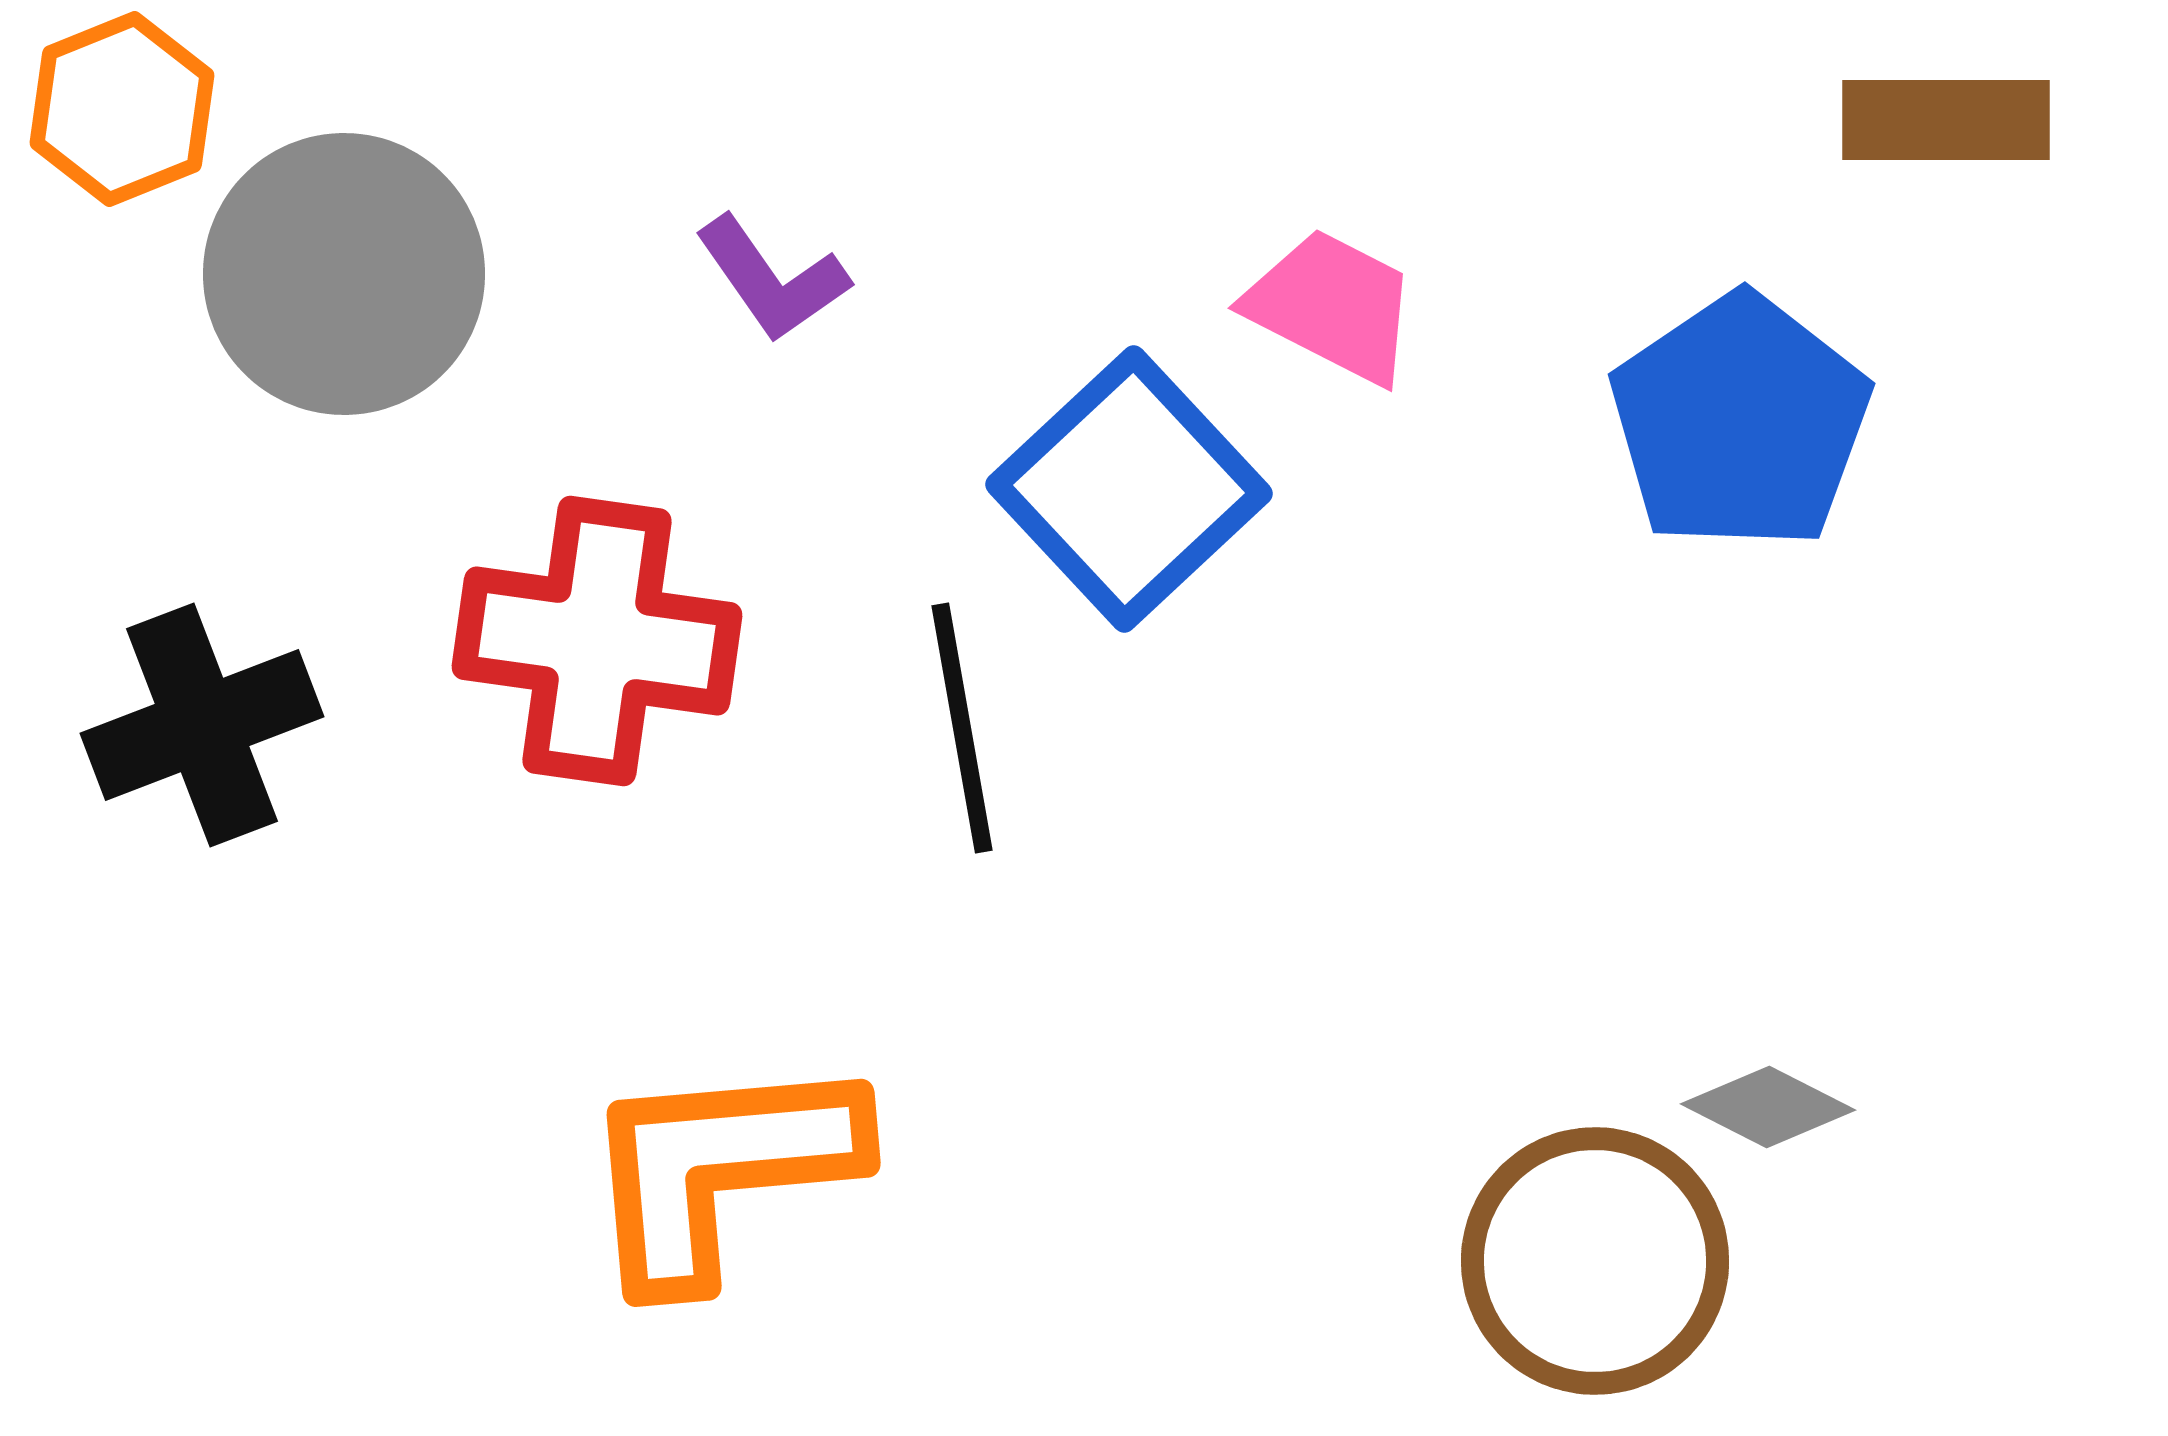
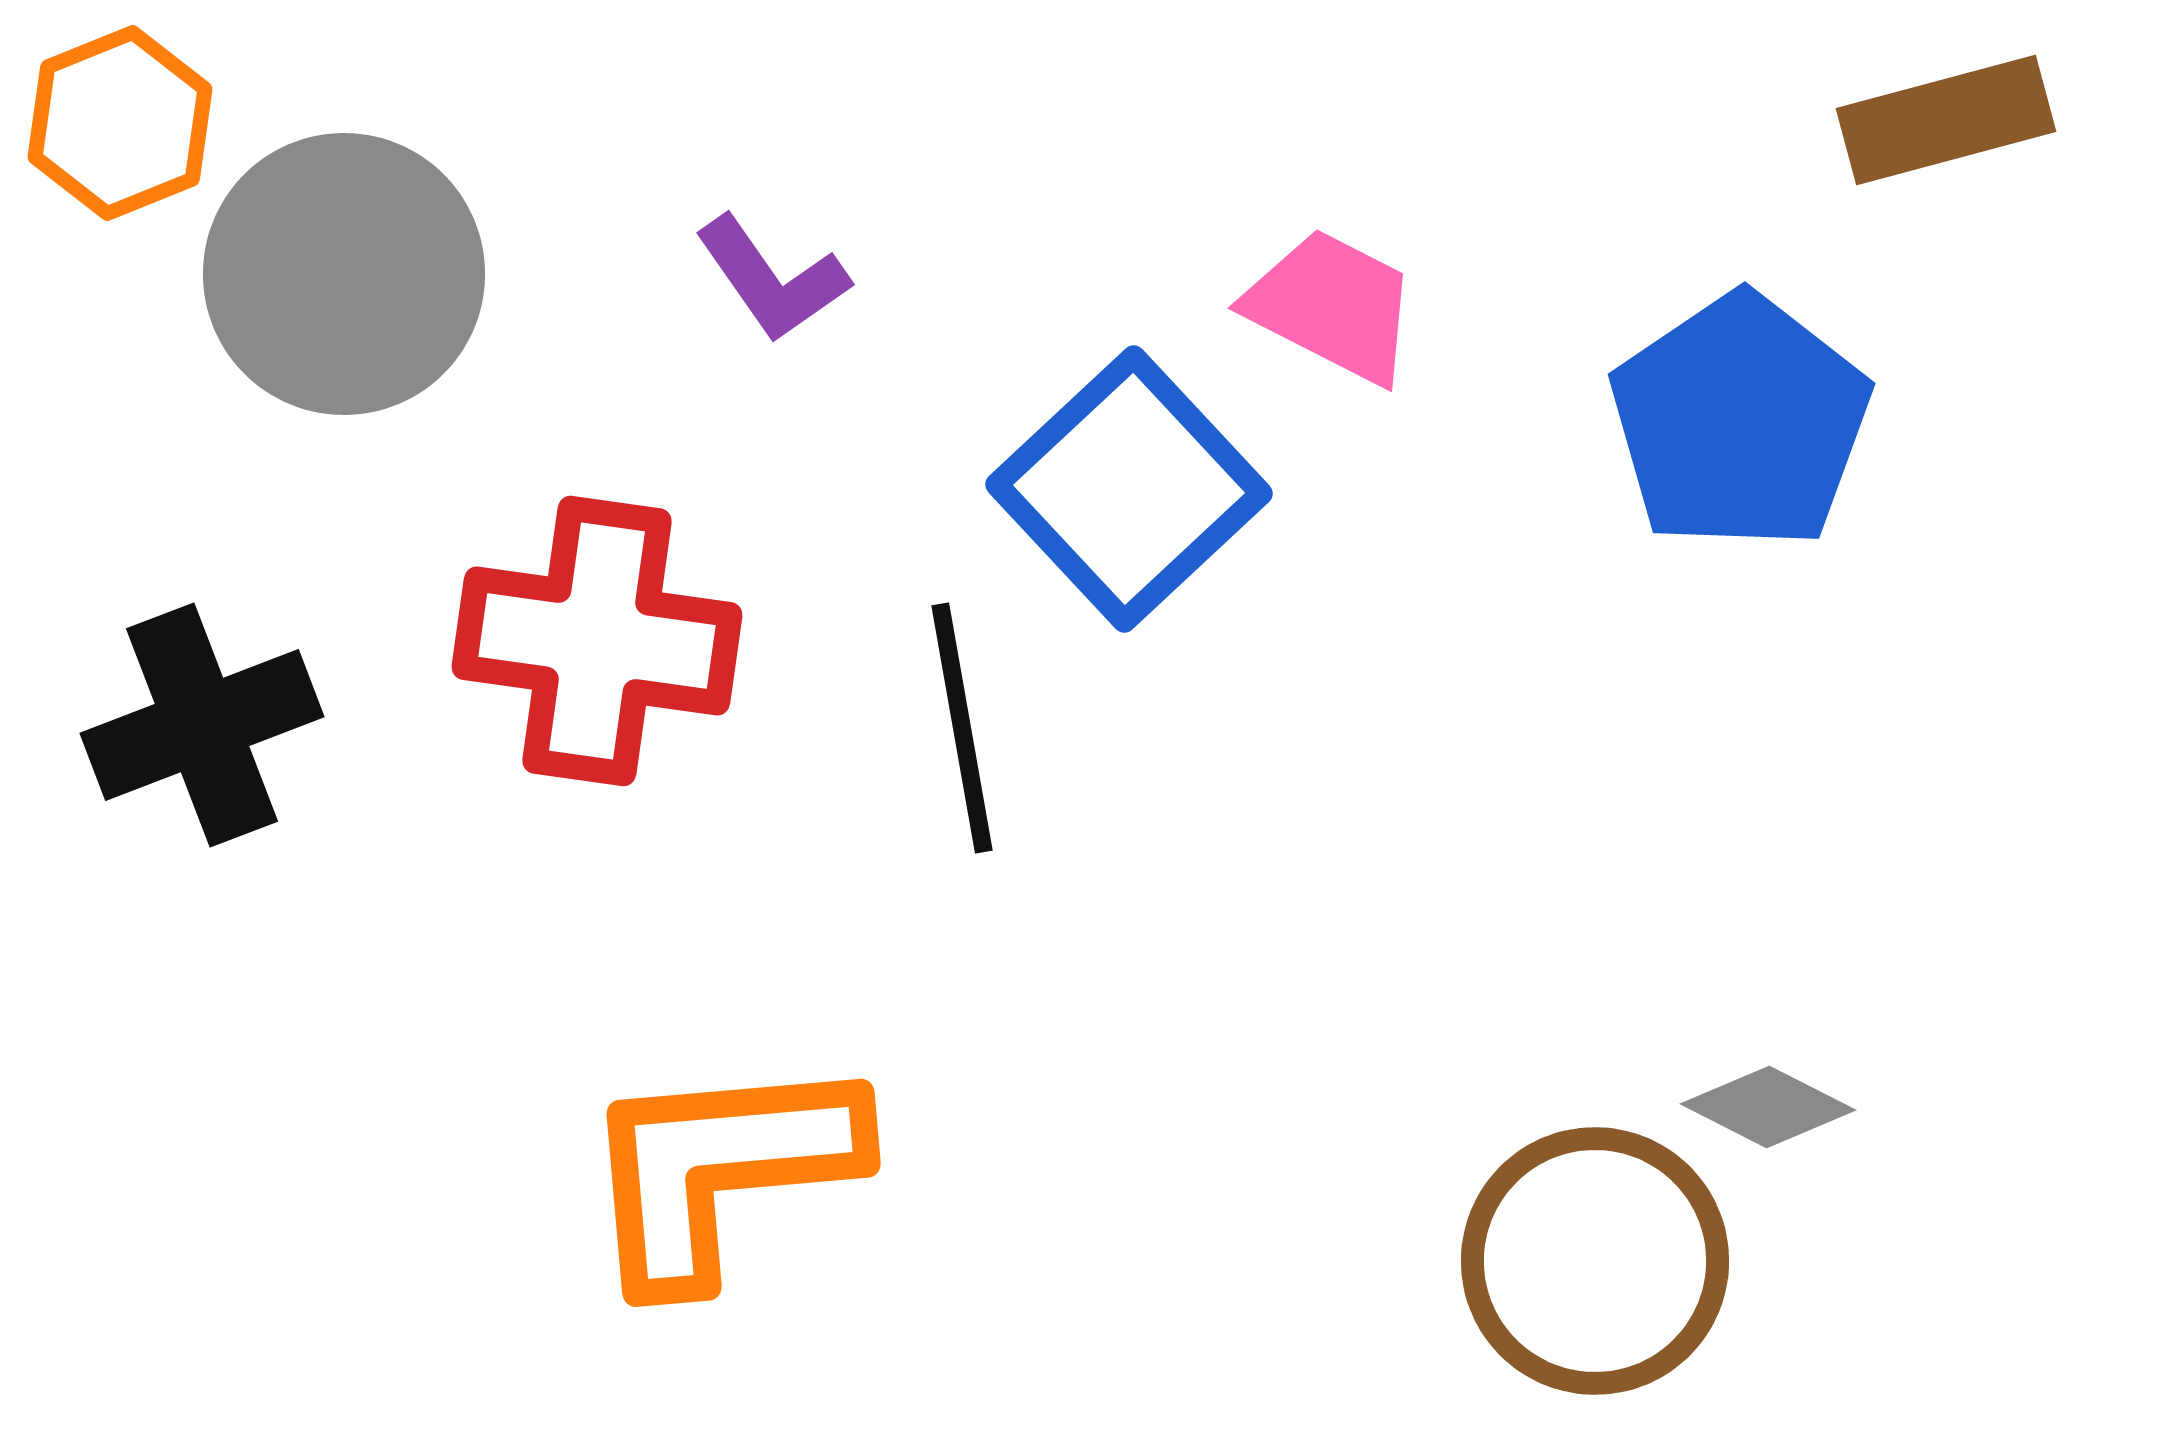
orange hexagon: moved 2 px left, 14 px down
brown rectangle: rotated 15 degrees counterclockwise
